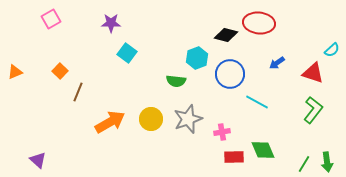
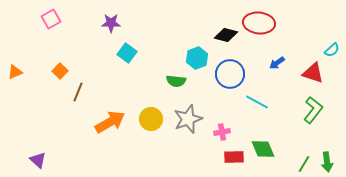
green diamond: moved 1 px up
